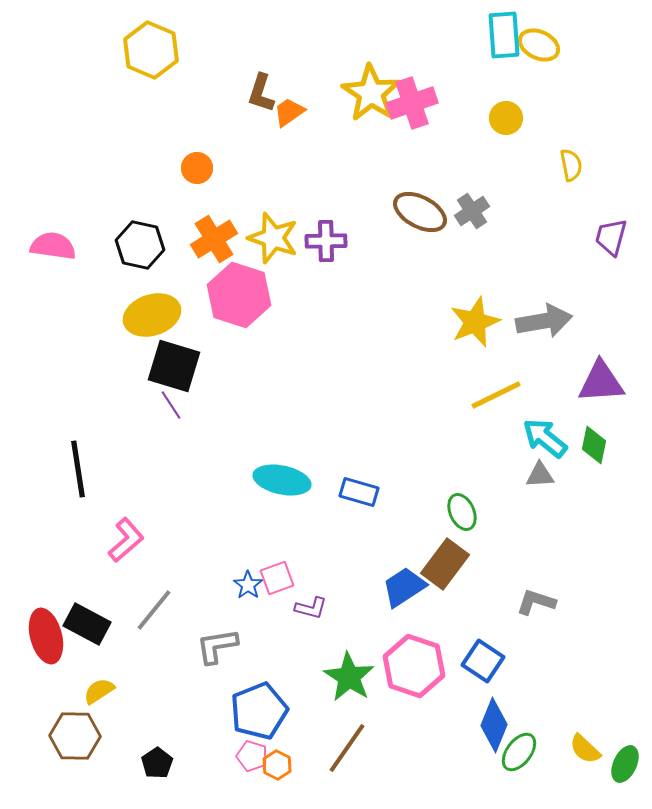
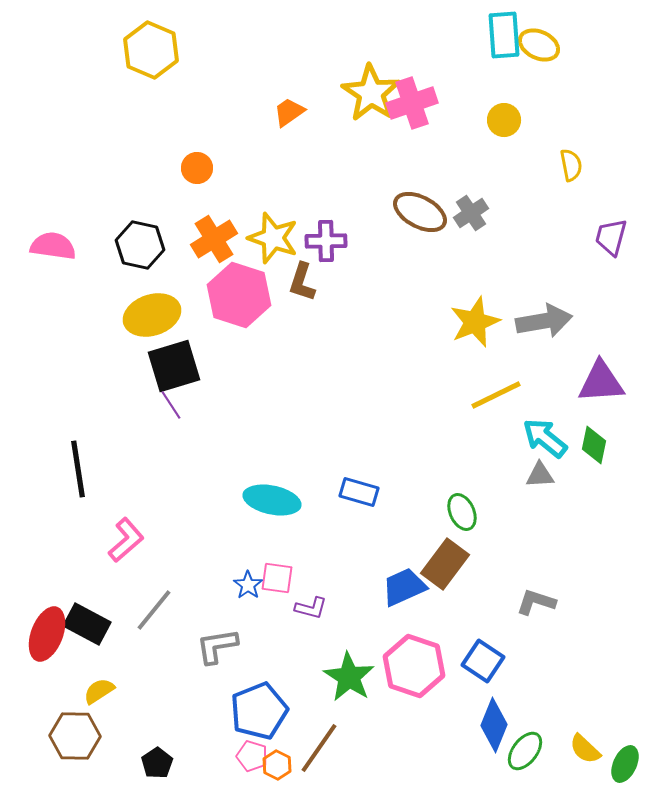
brown L-shape at (261, 93): moved 41 px right, 189 px down
yellow circle at (506, 118): moved 2 px left, 2 px down
gray cross at (472, 211): moved 1 px left, 2 px down
black square at (174, 366): rotated 34 degrees counterclockwise
cyan ellipse at (282, 480): moved 10 px left, 20 px down
pink square at (277, 578): rotated 28 degrees clockwise
blue trapezoid at (404, 587): rotated 9 degrees clockwise
red ellipse at (46, 636): moved 1 px right, 2 px up; rotated 36 degrees clockwise
brown line at (347, 748): moved 28 px left
green ellipse at (519, 752): moved 6 px right, 1 px up
